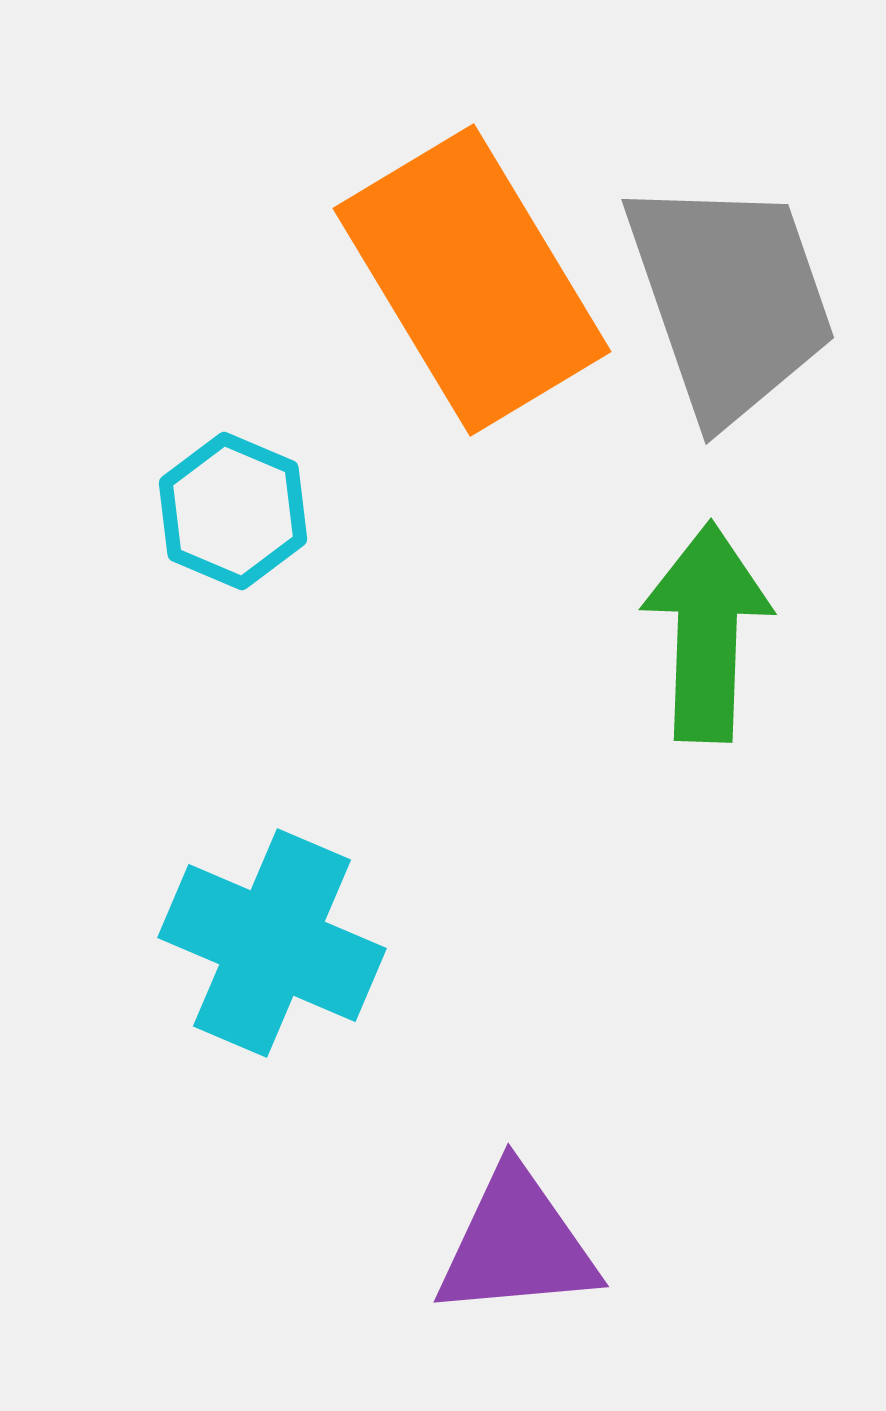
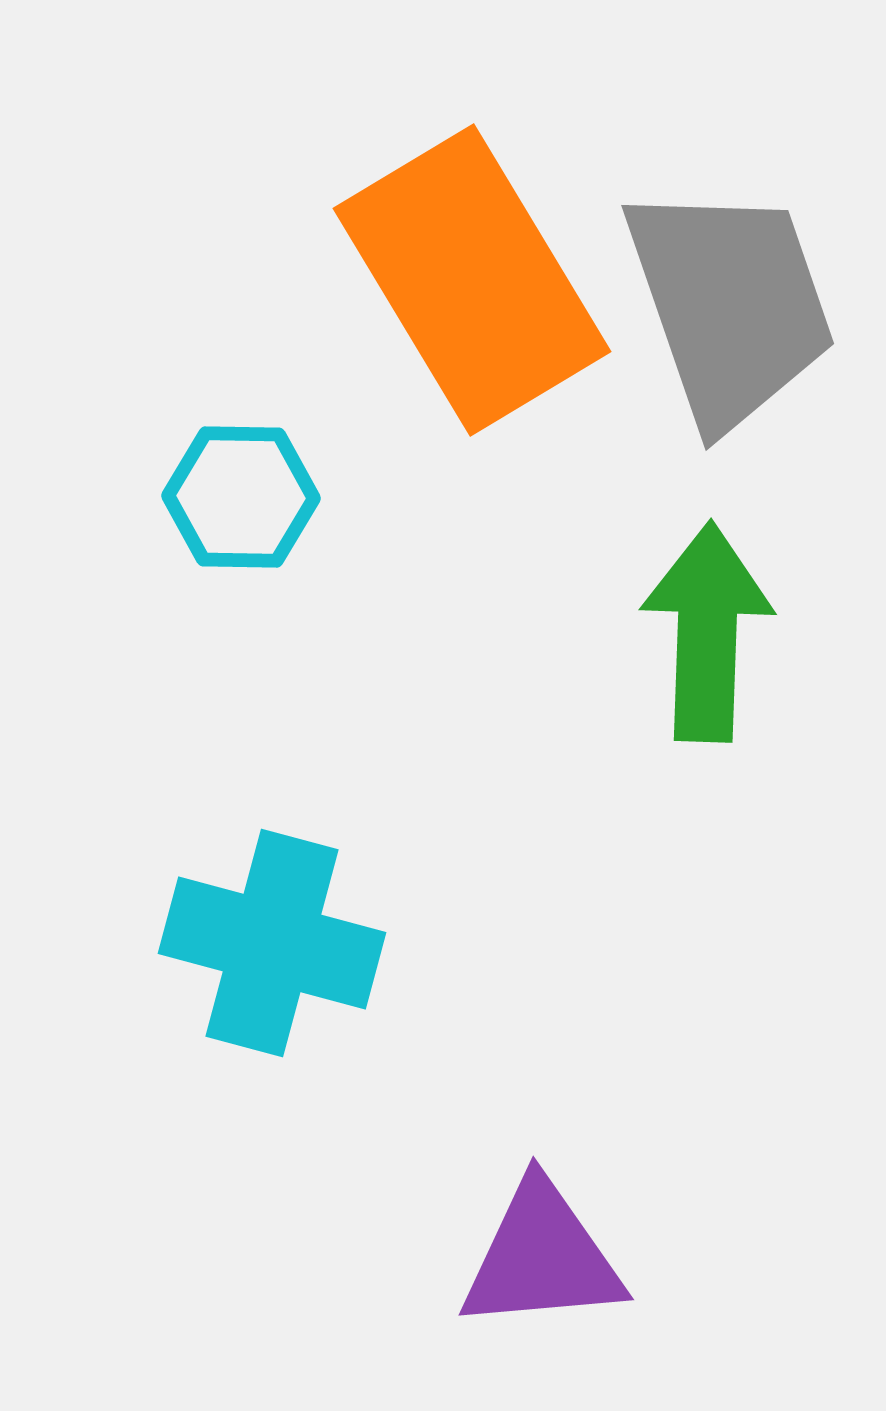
gray trapezoid: moved 6 px down
cyan hexagon: moved 8 px right, 14 px up; rotated 22 degrees counterclockwise
cyan cross: rotated 8 degrees counterclockwise
purple triangle: moved 25 px right, 13 px down
